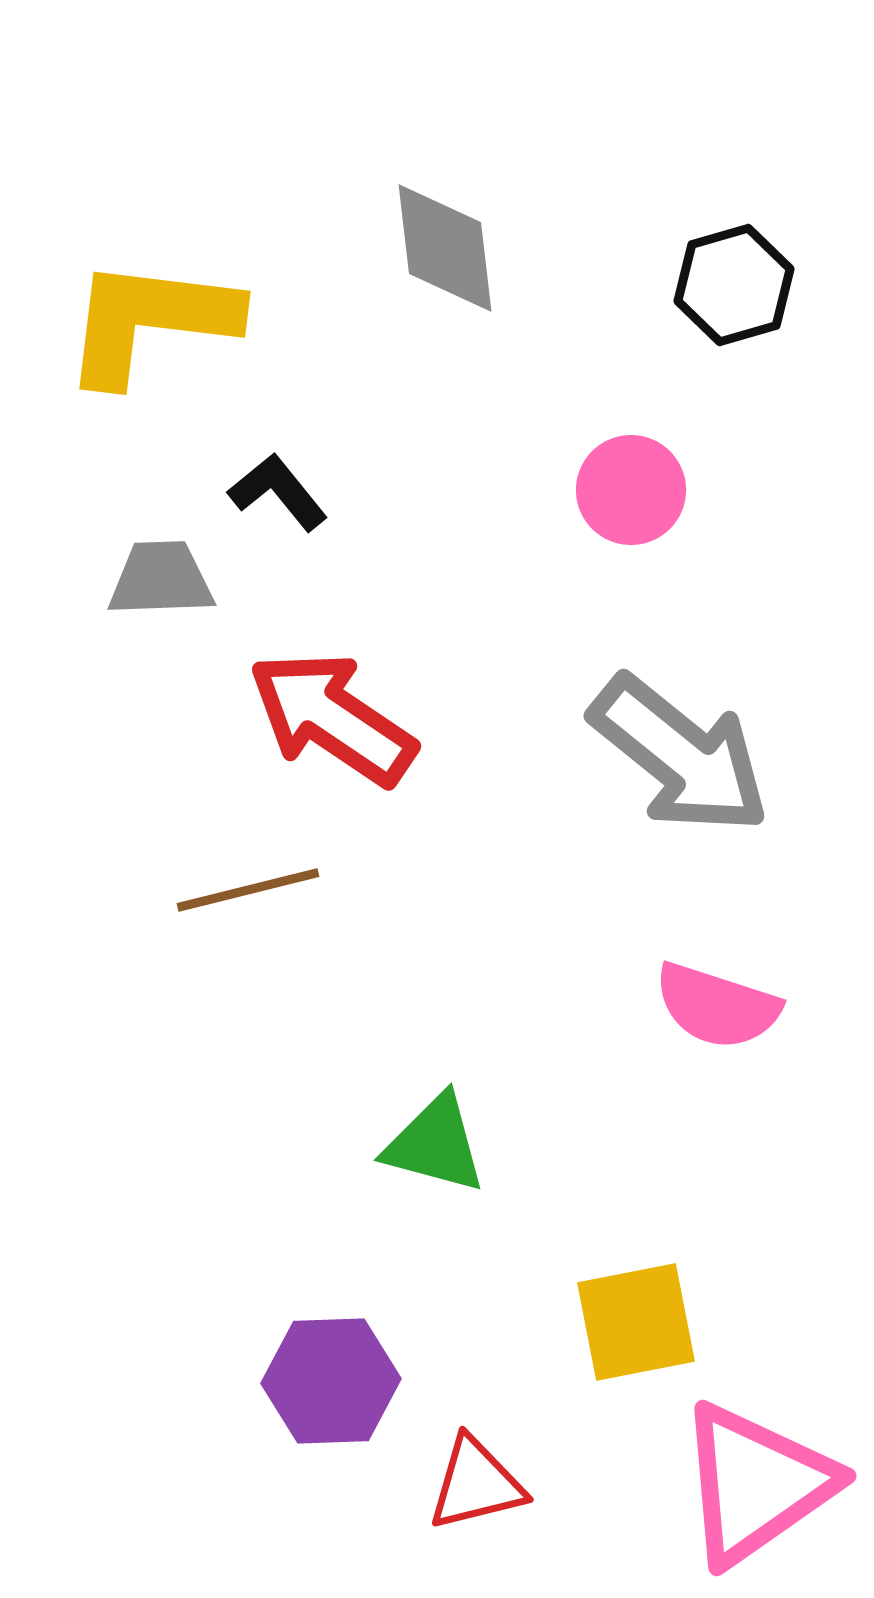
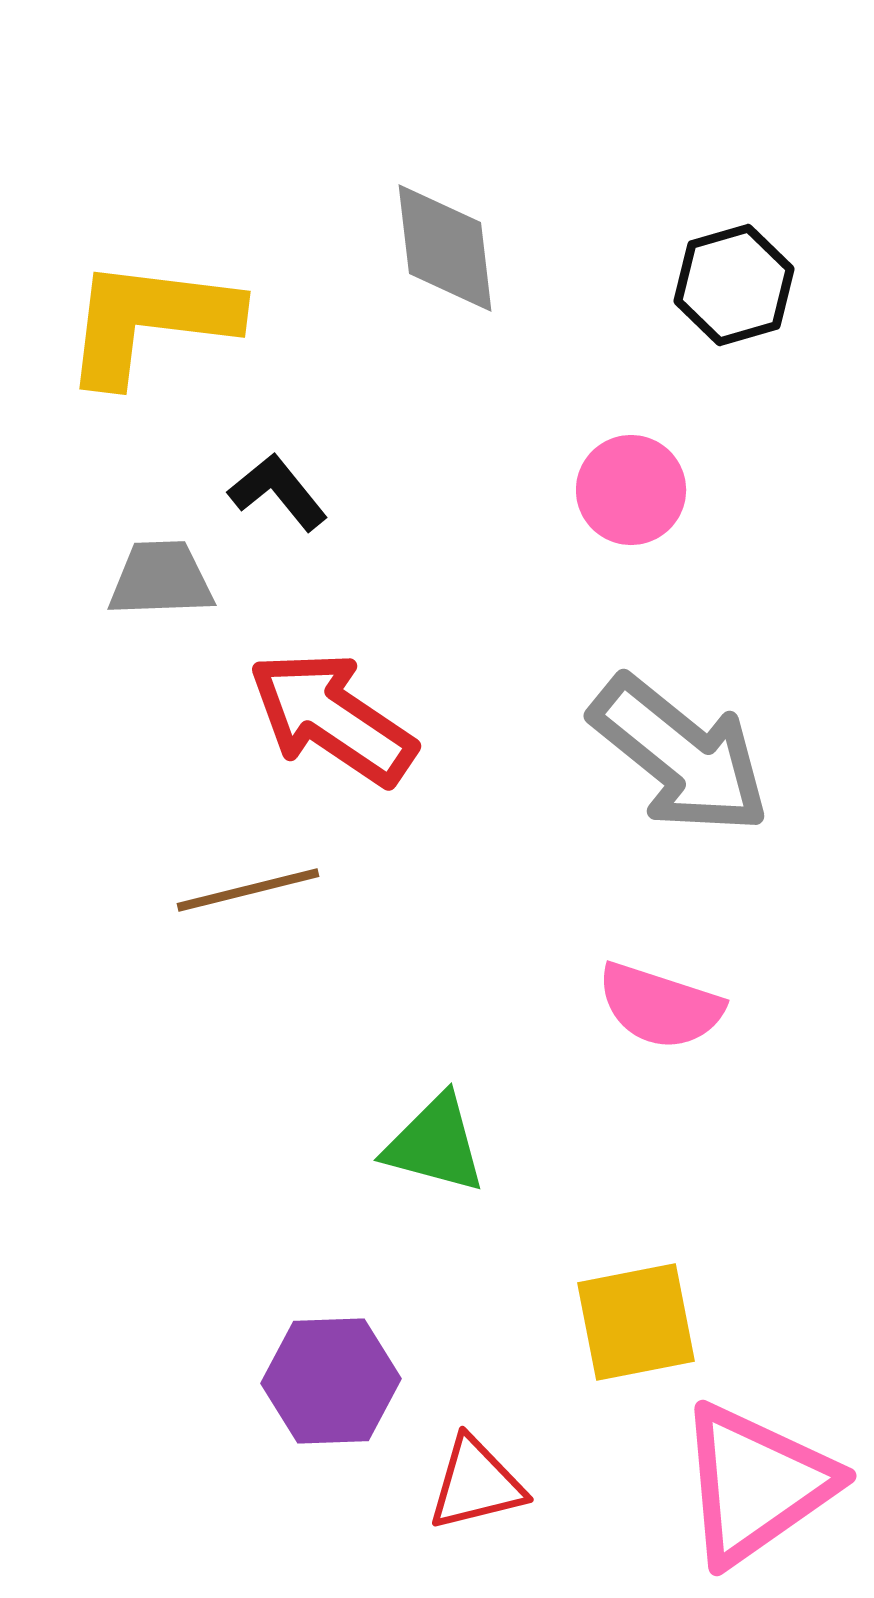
pink semicircle: moved 57 px left
